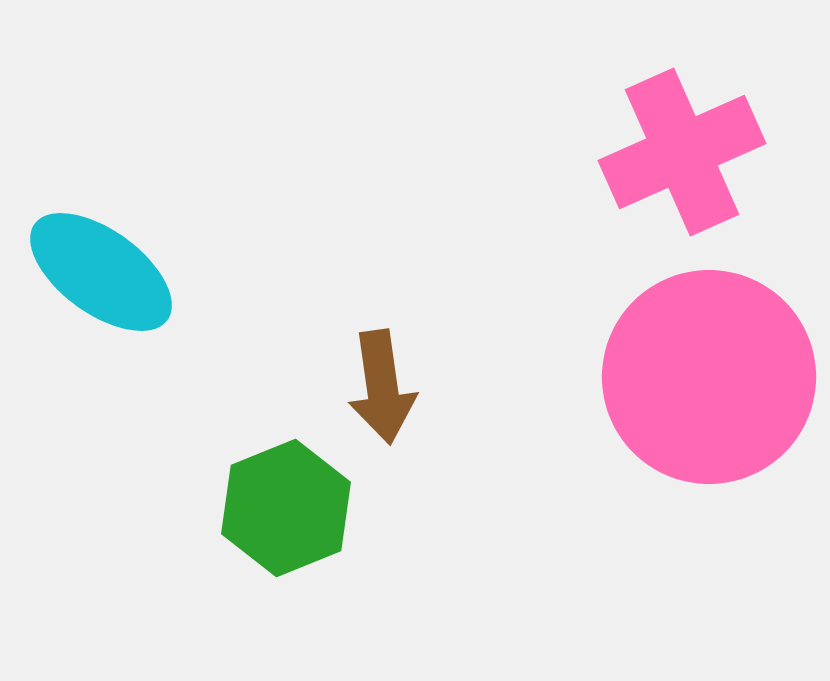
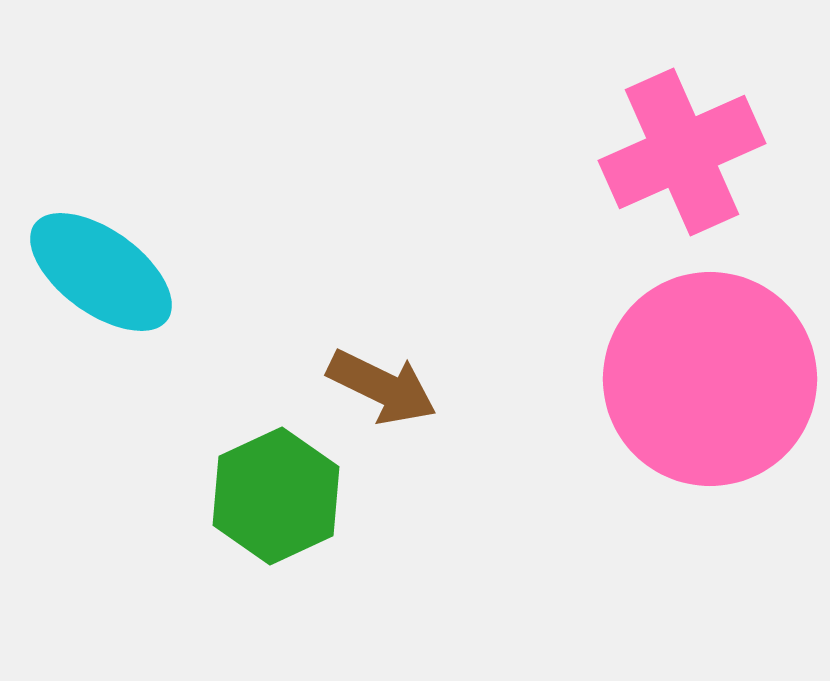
pink circle: moved 1 px right, 2 px down
brown arrow: rotated 56 degrees counterclockwise
green hexagon: moved 10 px left, 12 px up; rotated 3 degrees counterclockwise
